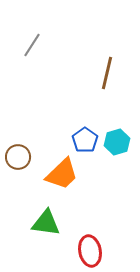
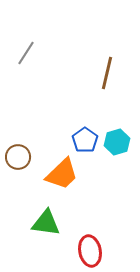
gray line: moved 6 px left, 8 px down
